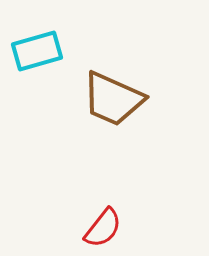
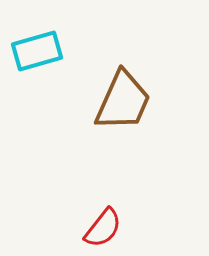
brown trapezoid: moved 10 px right, 2 px down; rotated 90 degrees counterclockwise
